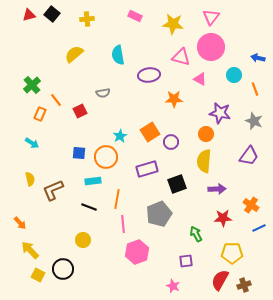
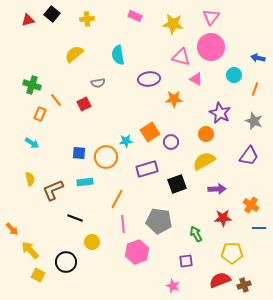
red triangle at (29, 15): moved 1 px left, 5 px down
purple ellipse at (149, 75): moved 4 px down
pink triangle at (200, 79): moved 4 px left
green cross at (32, 85): rotated 30 degrees counterclockwise
orange line at (255, 89): rotated 40 degrees clockwise
gray semicircle at (103, 93): moved 5 px left, 10 px up
red square at (80, 111): moved 4 px right, 7 px up
purple star at (220, 113): rotated 15 degrees clockwise
cyan star at (120, 136): moved 6 px right, 5 px down; rotated 24 degrees clockwise
yellow semicircle at (204, 161): rotated 55 degrees clockwise
cyan rectangle at (93, 181): moved 8 px left, 1 px down
orange line at (117, 199): rotated 18 degrees clockwise
black line at (89, 207): moved 14 px left, 11 px down
gray pentagon at (159, 214): moved 7 px down; rotated 30 degrees clockwise
orange arrow at (20, 223): moved 8 px left, 6 px down
blue line at (259, 228): rotated 24 degrees clockwise
yellow circle at (83, 240): moved 9 px right, 2 px down
black circle at (63, 269): moved 3 px right, 7 px up
red semicircle at (220, 280): rotated 40 degrees clockwise
